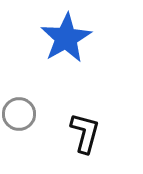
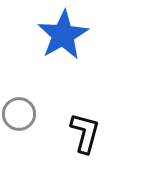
blue star: moved 3 px left, 3 px up
